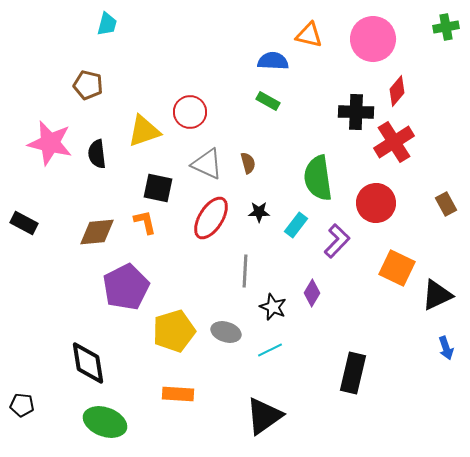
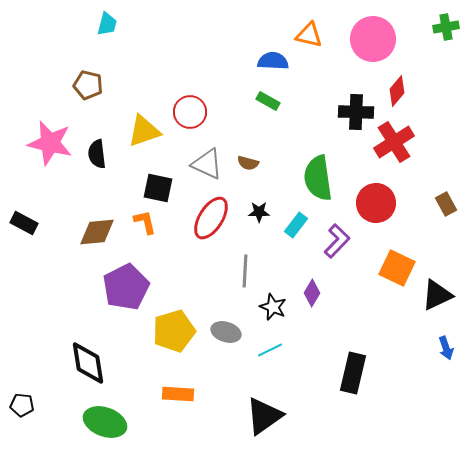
brown semicircle at (248, 163): rotated 120 degrees clockwise
